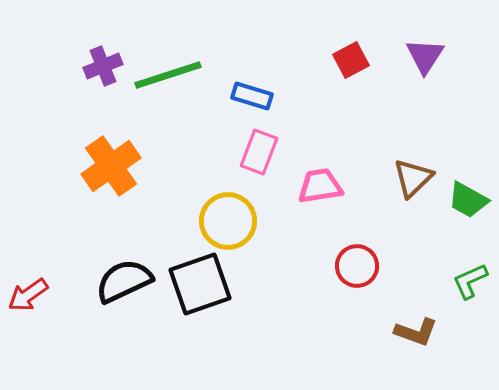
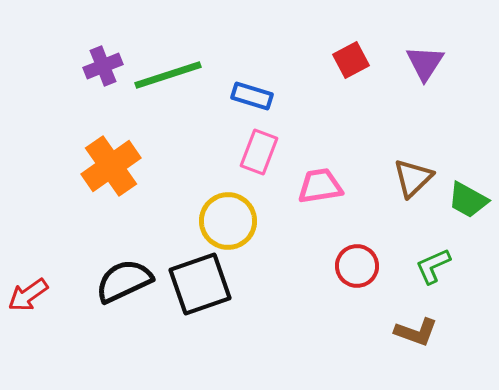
purple triangle: moved 7 px down
green L-shape: moved 37 px left, 15 px up
